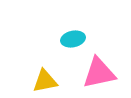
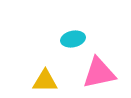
yellow triangle: rotated 12 degrees clockwise
